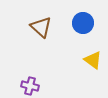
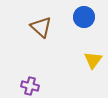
blue circle: moved 1 px right, 6 px up
yellow triangle: rotated 30 degrees clockwise
